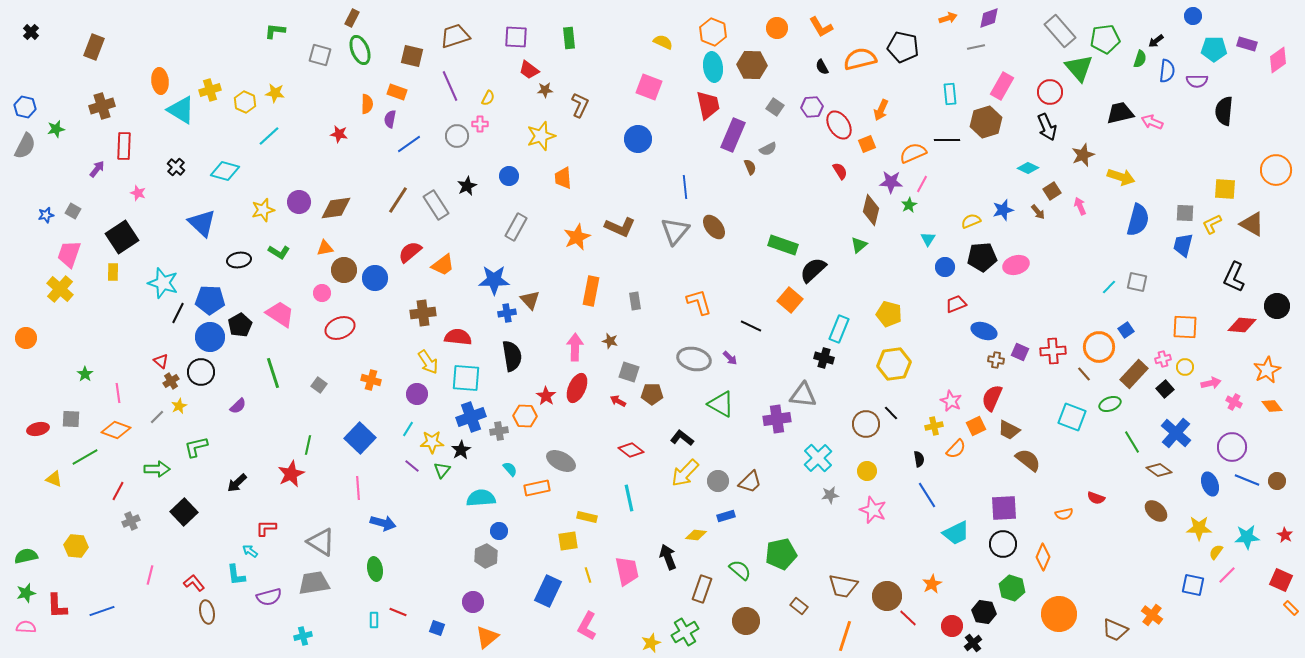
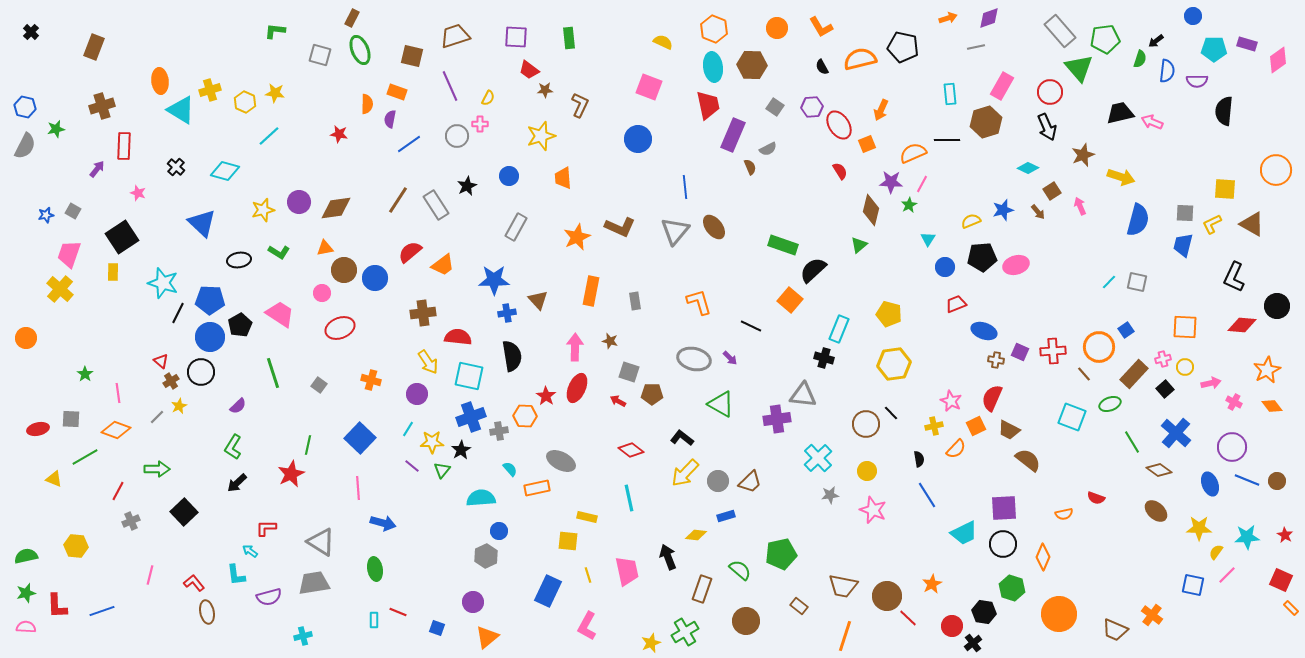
orange hexagon at (713, 32): moved 1 px right, 3 px up
cyan line at (1109, 287): moved 5 px up
brown triangle at (530, 300): moved 8 px right
cyan square at (466, 378): moved 3 px right, 2 px up; rotated 8 degrees clockwise
green L-shape at (196, 447): moved 37 px right; rotated 45 degrees counterclockwise
cyan trapezoid at (956, 533): moved 8 px right
yellow square at (568, 541): rotated 15 degrees clockwise
